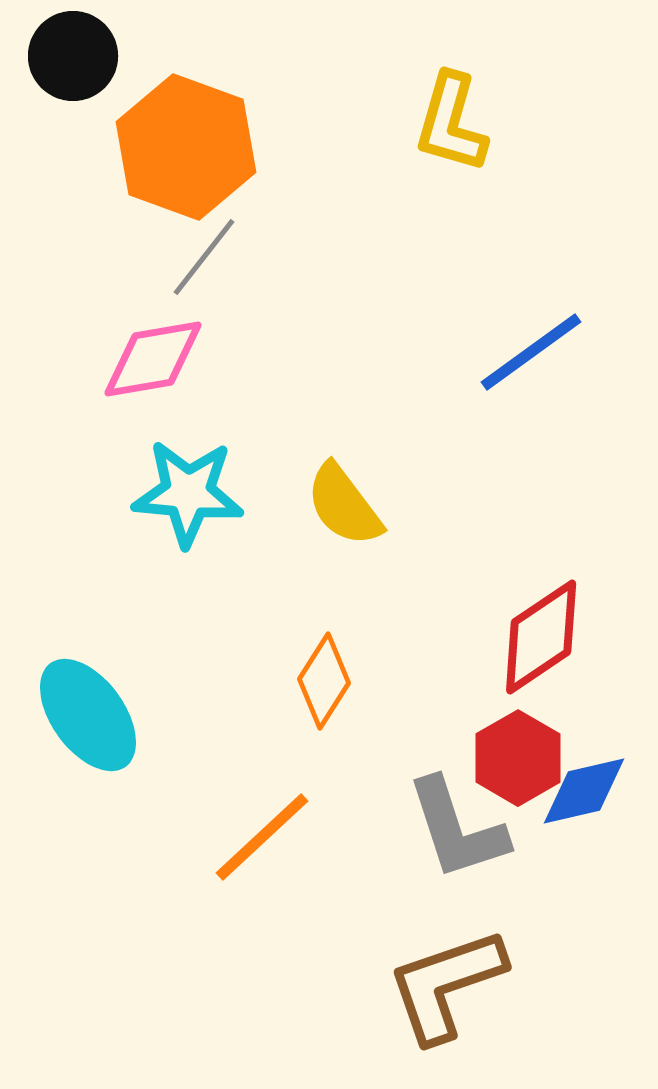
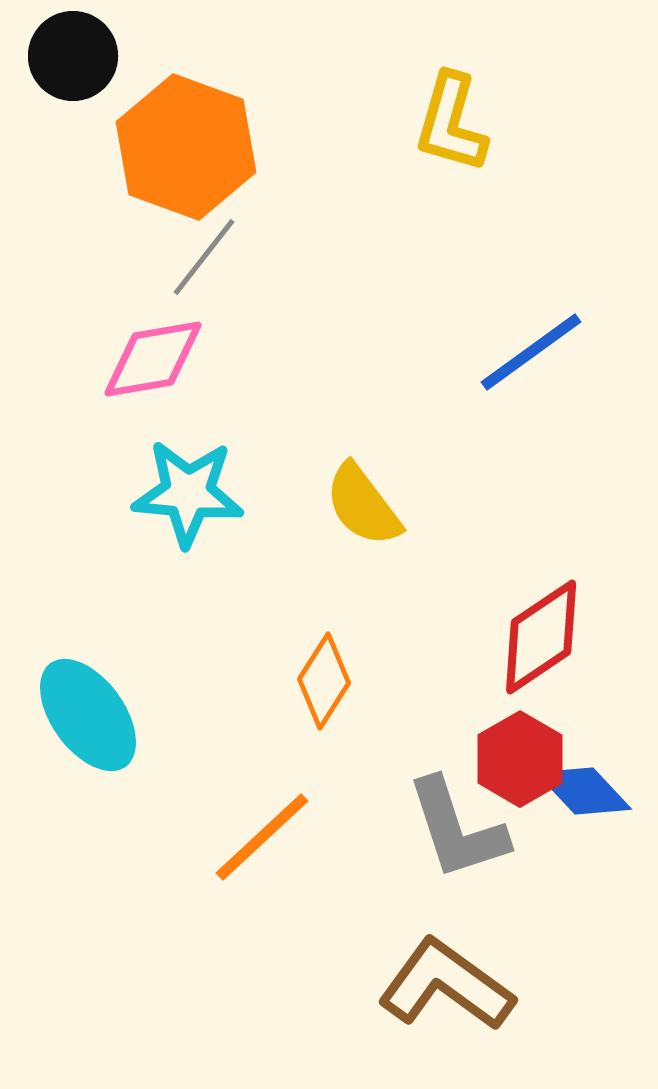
yellow semicircle: moved 19 px right
red hexagon: moved 2 px right, 1 px down
blue diamond: rotated 60 degrees clockwise
brown L-shape: rotated 55 degrees clockwise
